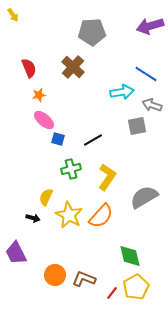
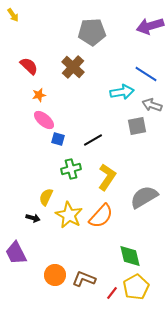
red semicircle: moved 2 px up; rotated 24 degrees counterclockwise
